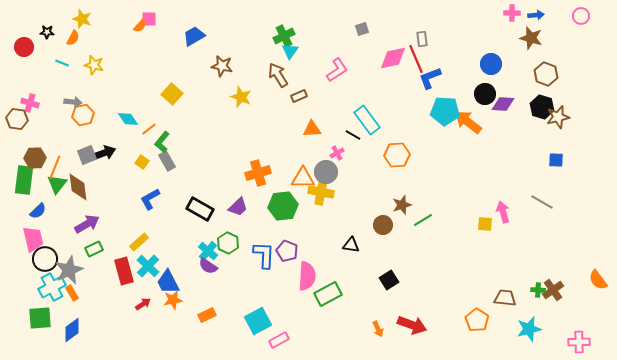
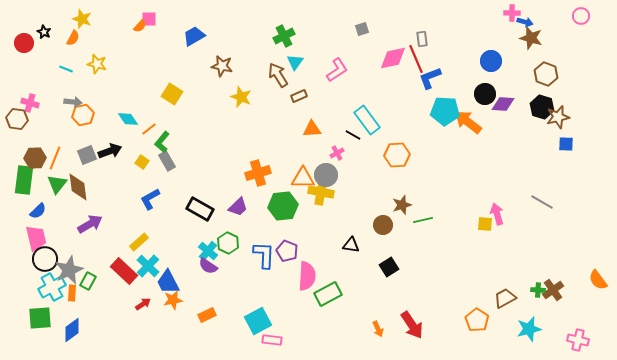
blue arrow at (536, 15): moved 11 px left, 7 px down; rotated 21 degrees clockwise
black star at (47, 32): moved 3 px left; rotated 24 degrees clockwise
red circle at (24, 47): moved 4 px up
cyan triangle at (290, 51): moved 5 px right, 11 px down
cyan line at (62, 63): moved 4 px right, 6 px down
blue circle at (491, 64): moved 3 px up
yellow star at (94, 65): moved 3 px right, 1 px up
yellow square at (172, 94): rotated 10 degrees counterclockwise
black arrow at (104, 153): moved 6 px right, 2 px up
blue square at (556, 160): moved 10 px right, 16 px up
orange line at (55, 167): moved 9 px up
gray circle at (326, 172): moved 3 px down
pink arrow at (503, 212): moved 6 px left, 2 px down
green line at (423, 220): rotated 18 degrees clockwise
purple arrow at (87, 224): moved 3 px right
pink trapezoid at (33, 239): moved 3 px right, 1 px up
green rectangle at (94, 249): moved 6 px left, 32 px down; rotated 36 degrees counterclockwise
red rectangle at (124, 271): rotated 32 degrees counterclockwise
black square at (389, 280): moved 13 px up
orange rectangle at (72, 293): rotated 35 degrees clockwise
brown trapezoid at (505, 298): rotated 35 degrees counterclockwise
red arrow at (412, 325): rotated 36 degrees clockwise
pink rectangle at (279, 340): moved 7 px left; rotated 36 degrees clockwise
pink cross at (579, 342): moved 1 px left, 2 px up; rotated 15 degrees clockwise
